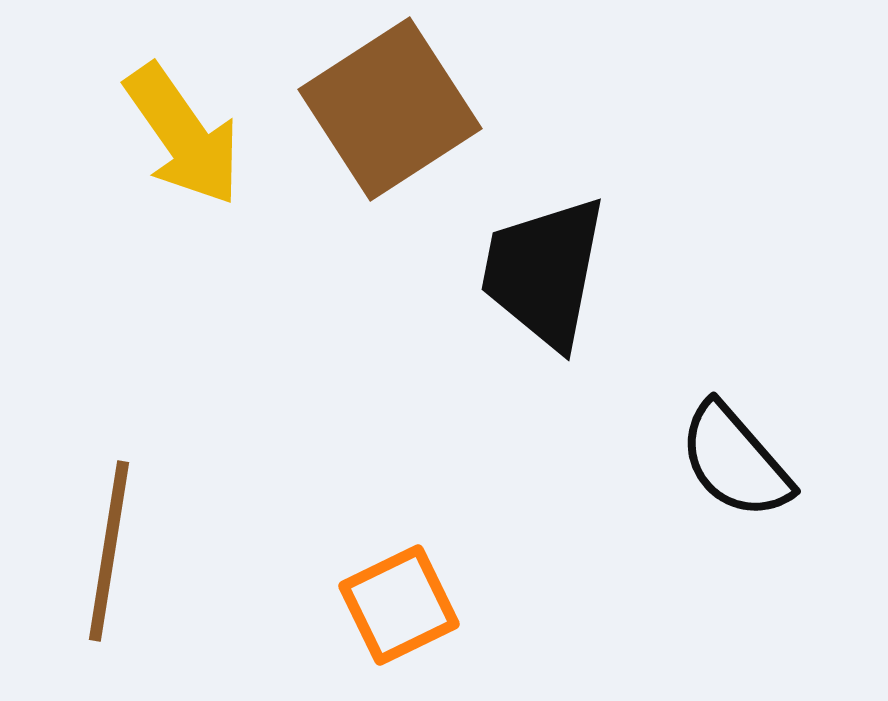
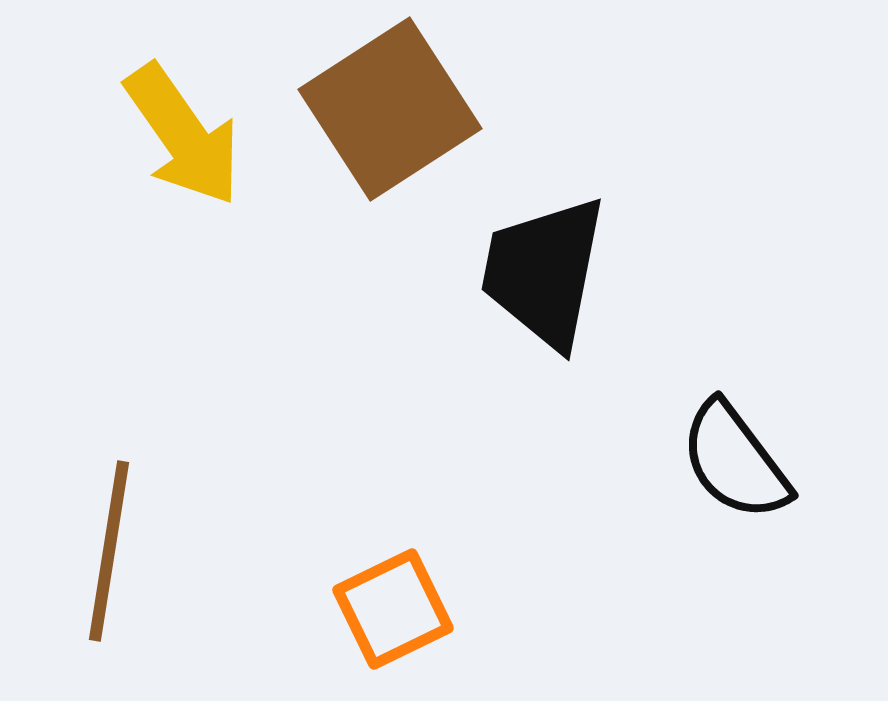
black semicircle: rotated 4 degrees clockwise
orange square: moved 6 px left, 4 px down
